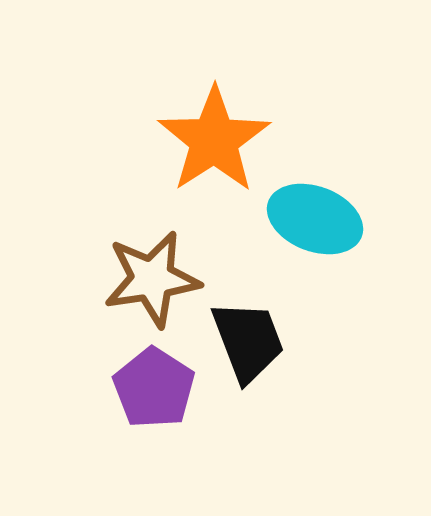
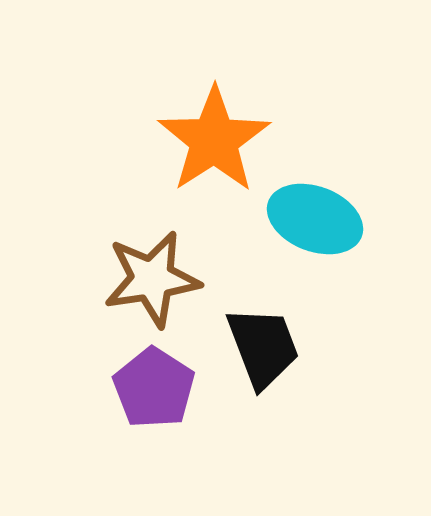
black trapezoid: moved 15 px right, 6 px down
